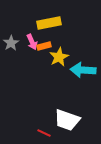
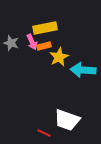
yellow rectangle: moved 4 px left, 5 px down
gray star: rotated 21 degrees counterclockwise
